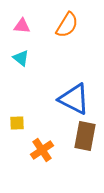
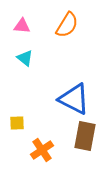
cyan triangle: moved 4 px right
